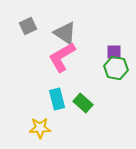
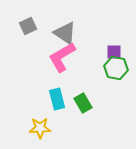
green rectangle: rotated 18 degrees clockwise
